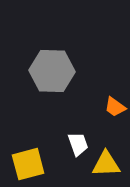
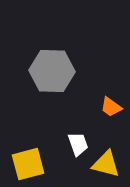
orange trapezoid: moved 4 px left
yellow triangle: rotated 16 degrees clockwise
